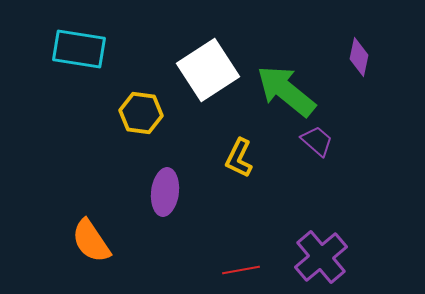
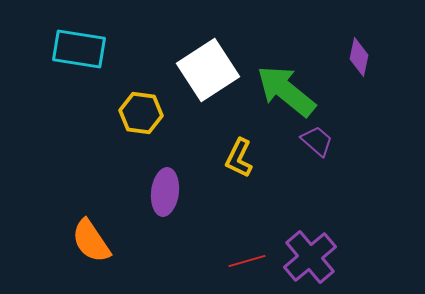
purple cross: moved 11 px left
red line: moved 6 px right, 9 px up; rotated 6 degrees counterclockwise
